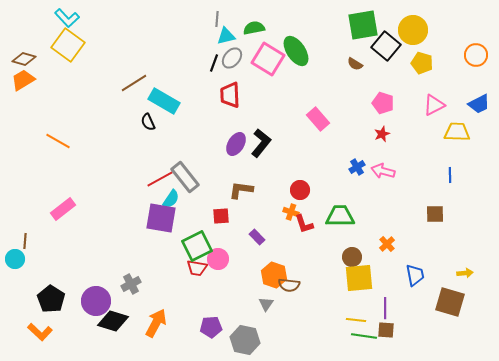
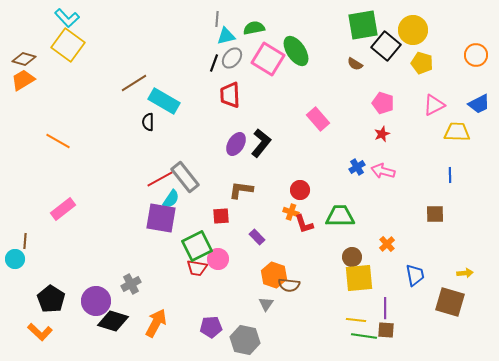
black semicircle at (148, 122): rotated 24 degrees clockwise
